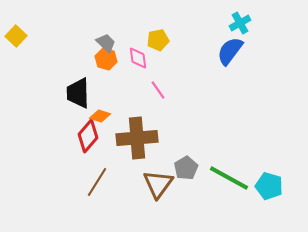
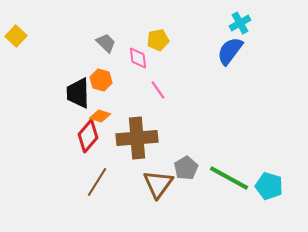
orange hexagon: moved 5 px left, 21 px down
